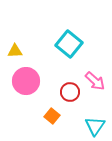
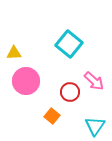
yellow triangle: moved 1 px left, 2 px down
pink arrow: moved 1 px left
